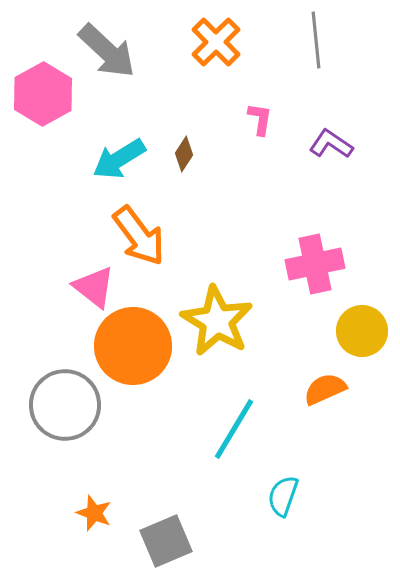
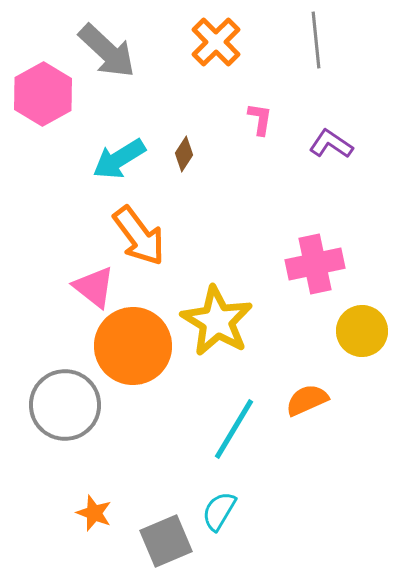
orange semicircle: moved 18 px left, 11 px down
cyan semicircle: moved 64 px left, 15 px down; rotated 12 degrees clockwise
